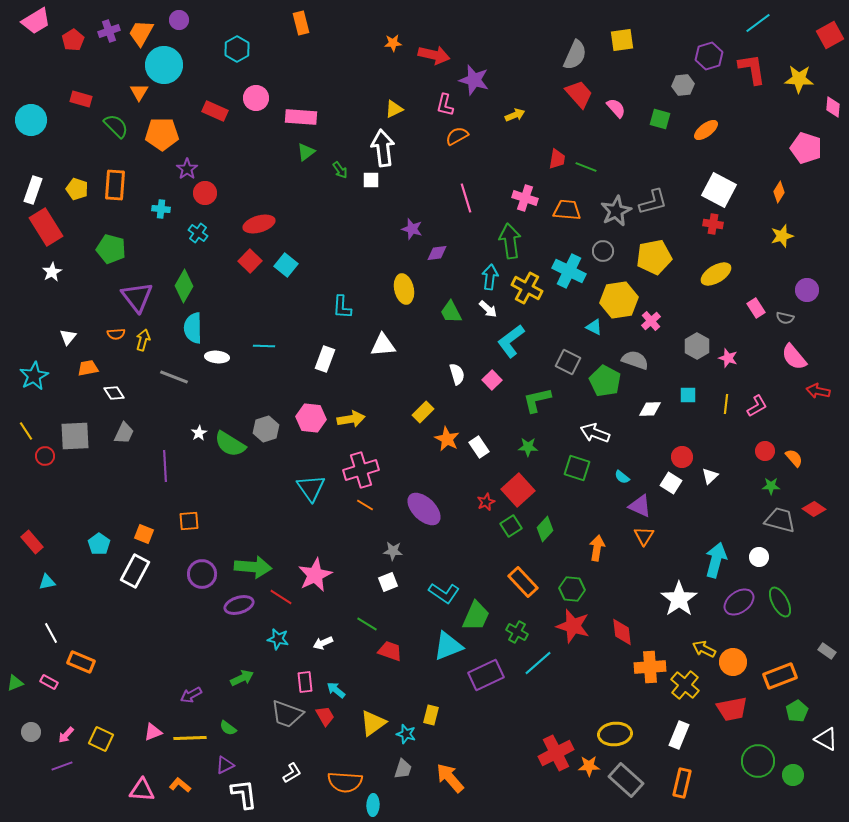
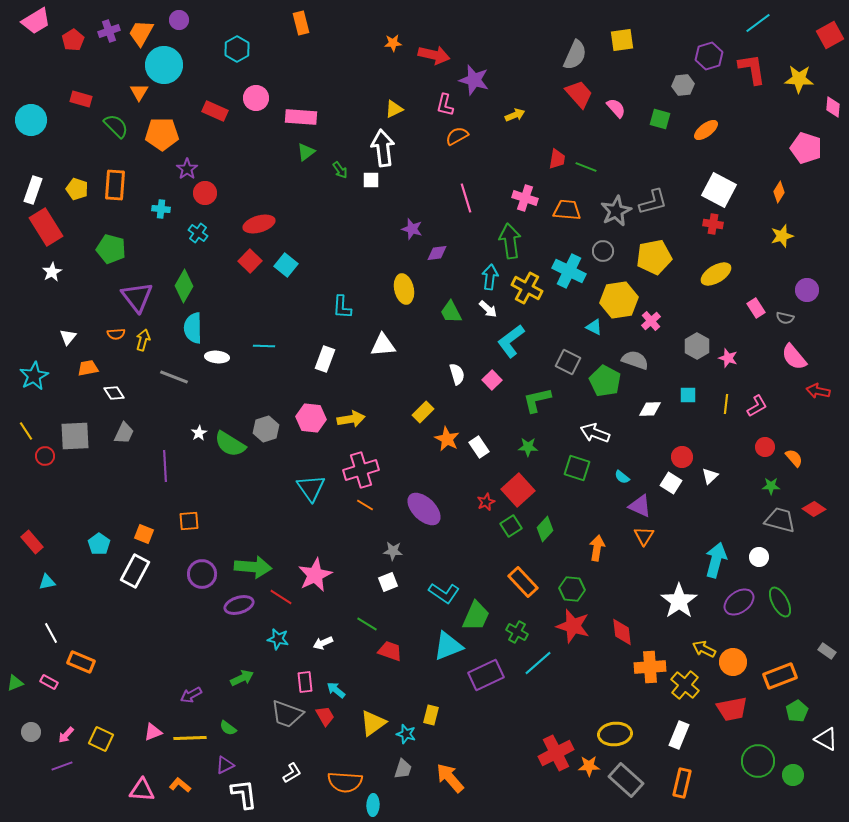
red circle at (765, 451): moved 4 px up
white star at (679, 599): moved 2 px down
